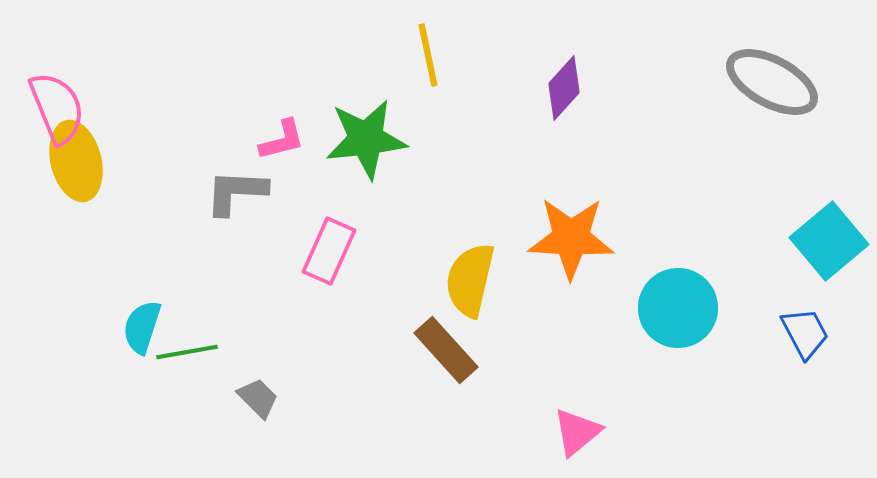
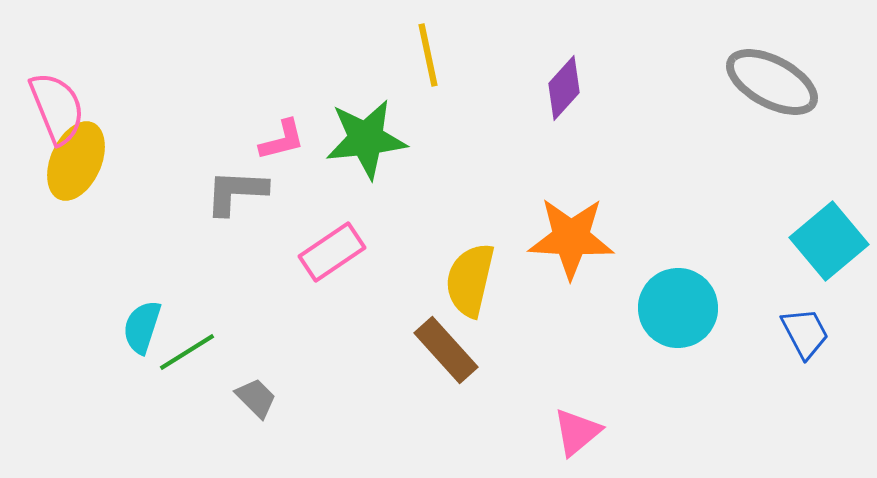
yellow ellipse: rotated 38 degrees clockwise
pink rectangle: moved 3 px right, 1 px down; rotated 32 degrees clockwise
green line: rotated 22 degrees counterclockwise
gray trapezoid: moved 2 px left
